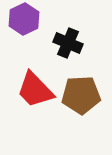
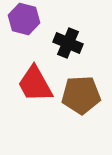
purple hexagon: rotated 20 degrees counterclockwise
red trapezoid: moved 6 px up; rotated 15 degrees clockwise
